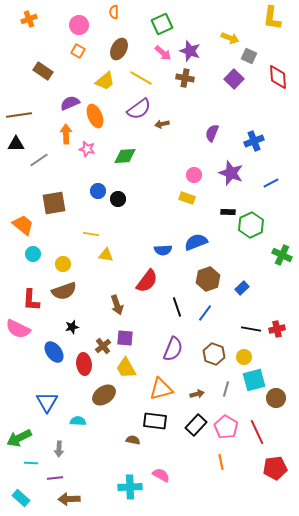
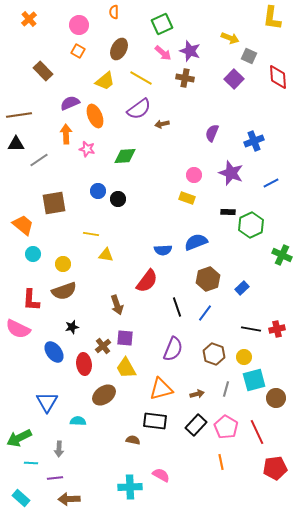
orange cross at (29, 19): rotated 21 degrees counterclockwise
brown rectangle at (43, 71): rotated 12 degrees clockwise
